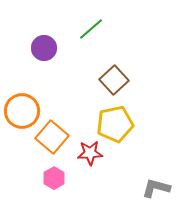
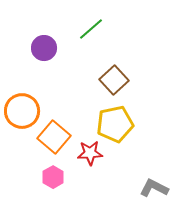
orange square: moved 2 px right
pink hexagon: moved 1 px left, 1 px up
gray L-shape: moved 2 px left; rotated 12 degrees clockwise
